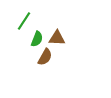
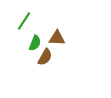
green semicircle: moved 2 px left, 4 px down
